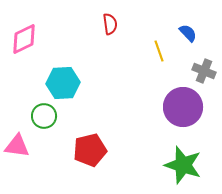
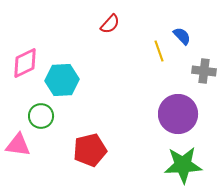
red semicircle: rotated 50 degrees clockwise
blue semicircle: moved 6 px left, 3 px down
pink diamond: moved 1 px right, 24 px down
gray cross: rotated 15 degrees counterclockwise
cyan hexagon: moved 1 px left, 3 px up
purple circle: moved 5 px left, 7 px down
green circle: moved 3 px left
pink triangle: moved 1 px right, 1 px up
green star: rotated 21 degrees counterclockwise
